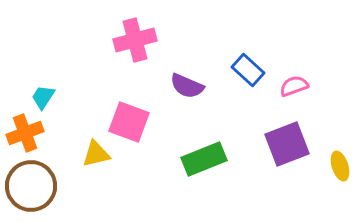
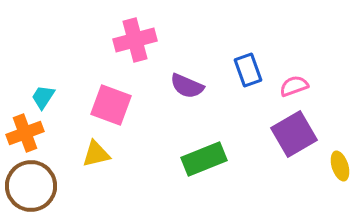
blue rectangle: rotated 28 degrees clockwise
pink square: moved 18 px left, 17 px up
purple square: moved 7 px right, 10 px up; rotated 9 degrees counterclockwise
